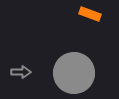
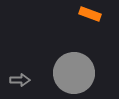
gray arrow: moved 1 px left, 8 px down
